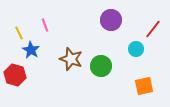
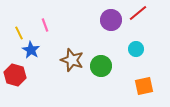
red line: moved 15 px left, 16 px up; rotated 12 degrees clockwise
brown star: moved 1 px right, 1 px down
